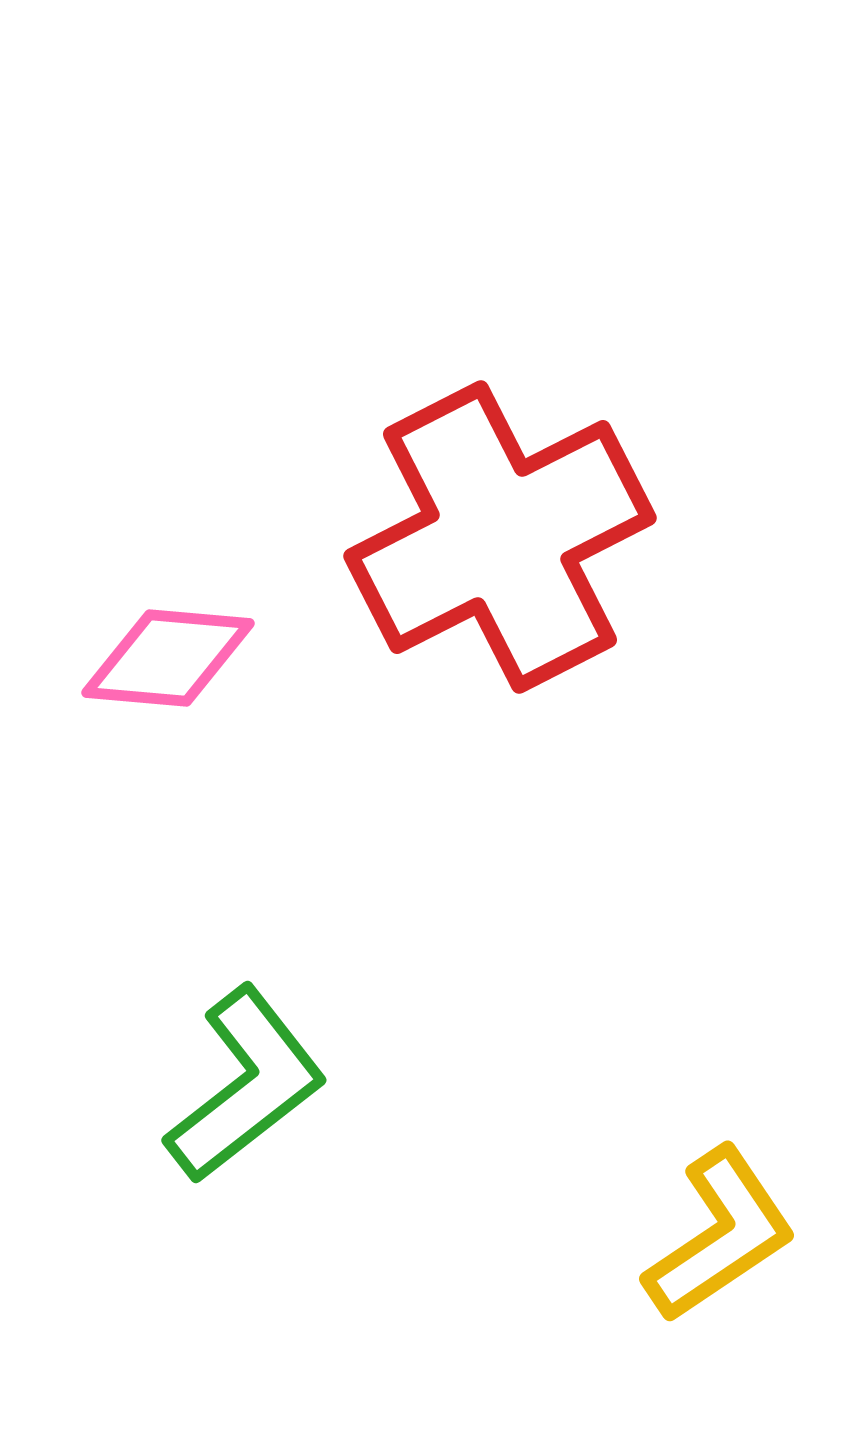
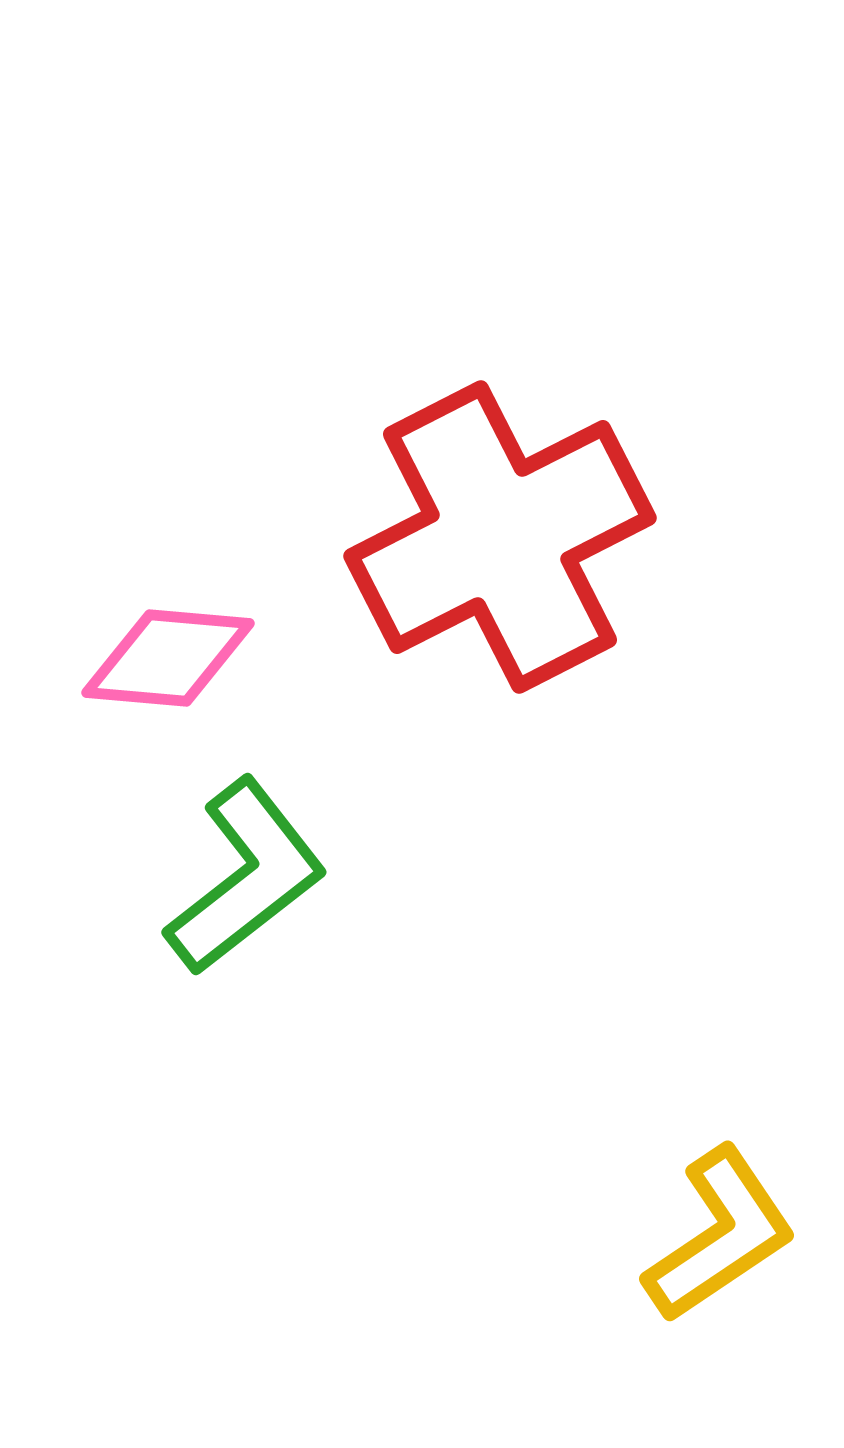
green L-shape: moved 208 px up
